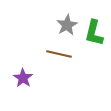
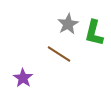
gray star: moved 1 px right, 1 px up
brown line: rotated 20 degrees clockwise
